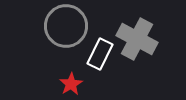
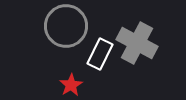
gray cross: moved 4 px down
red star: moved 1 px down
